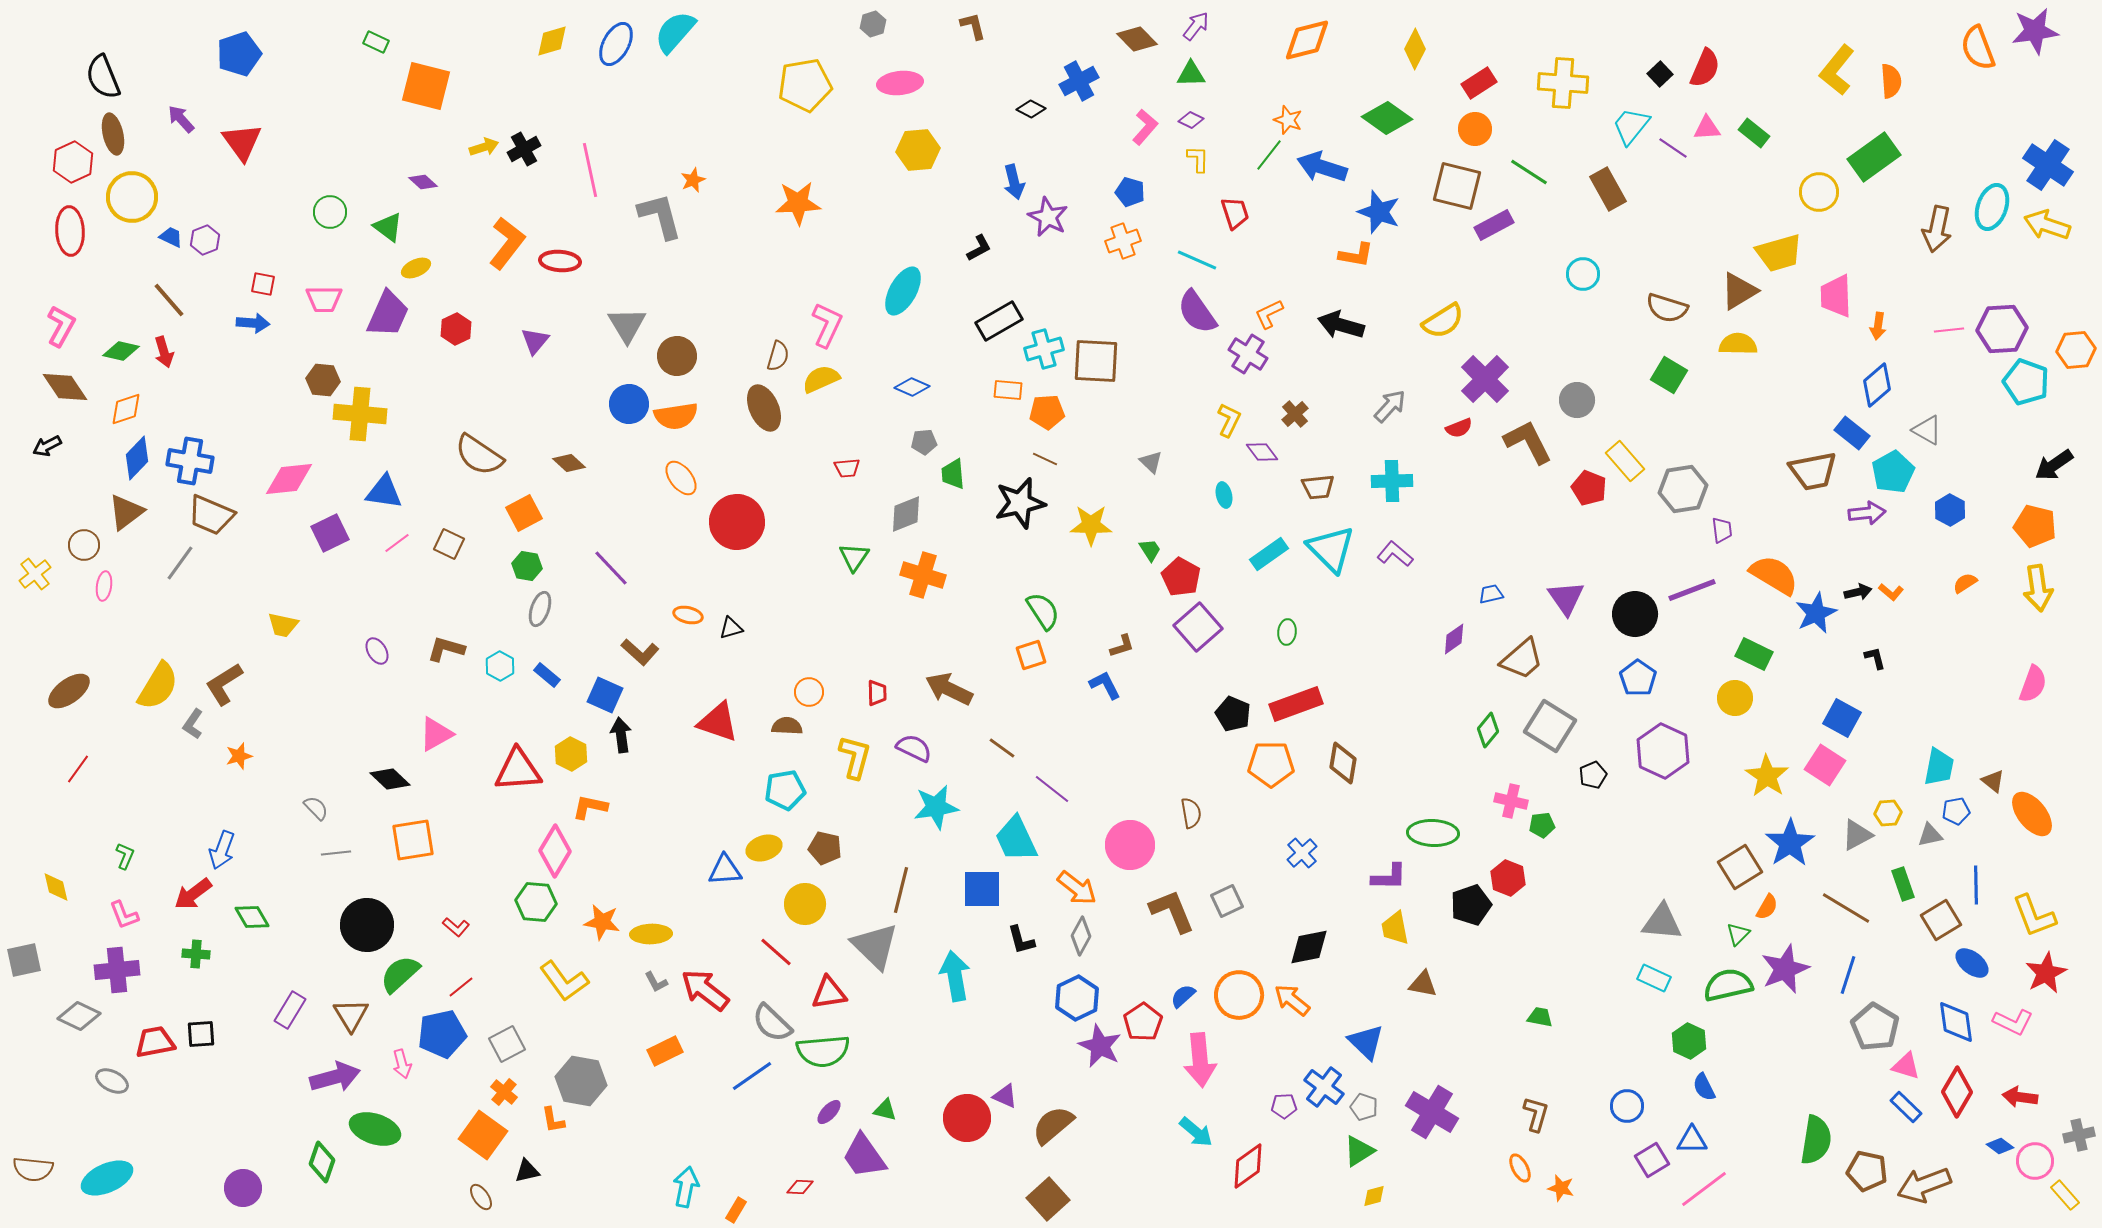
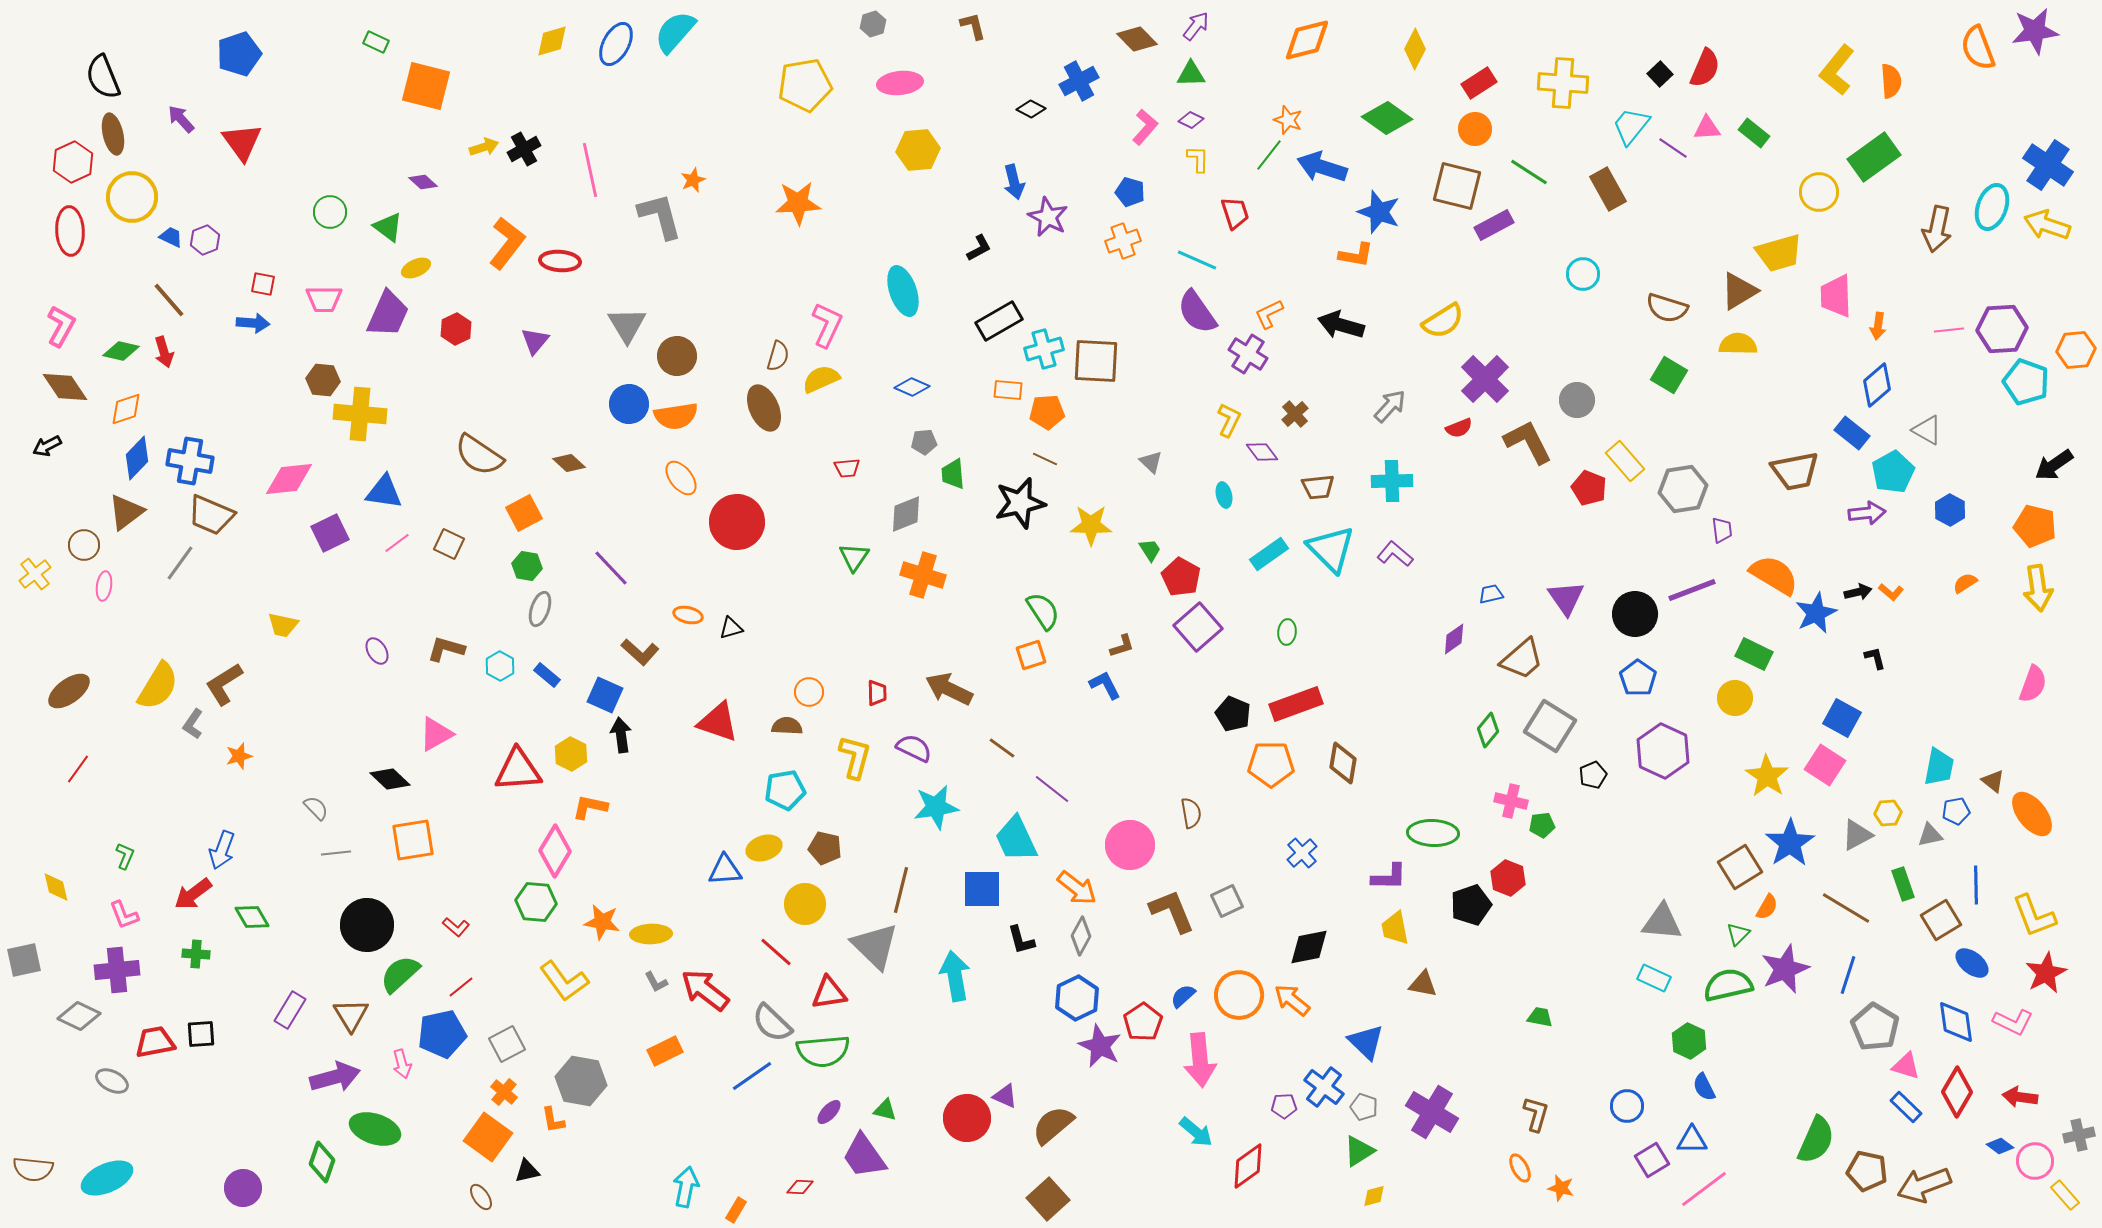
cyan ellipse at (903, 291): rotated 48 degrees counterclockwise
brown trapezoid at (1813, 471): moved 18 px left
orange square at (483, 1135): moved 5 px right, 2 px down
green semicircle at (1816, 1140): rotated 15 degrees clockwise
